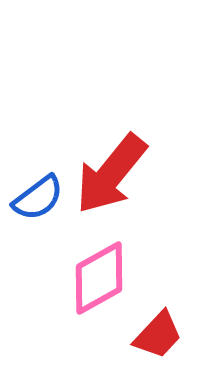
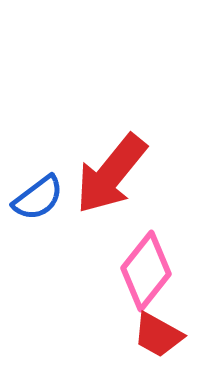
pink diamond: moved 47 px right, 7 px up; rotated 22 degrees counterclockwise
red trapezoid: rotated 76 degrees clockwise
